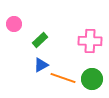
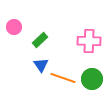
pink circle: moved 3 px down
pink cross: moved 1 px left
blue triangle: rotated 35 degrees counterclockwise
